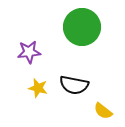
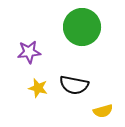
yellow semicircle: rotated 54 degrees counterclockwise
